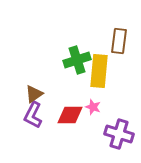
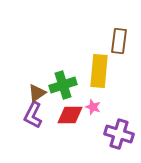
green cross: moved 14 px left, 25 px down
brown triangle: moved 3 px right, 1 px up
